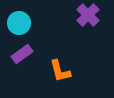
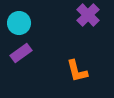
purple rectangle: moved 1 px left, 1 px up
orange L-shape: moved 17 px right
